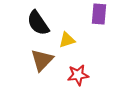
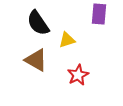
brown triangle: moved 6 px left; rotated 45 degrees counterclockwise
red star: rotated 20 degrees counterclockwise
